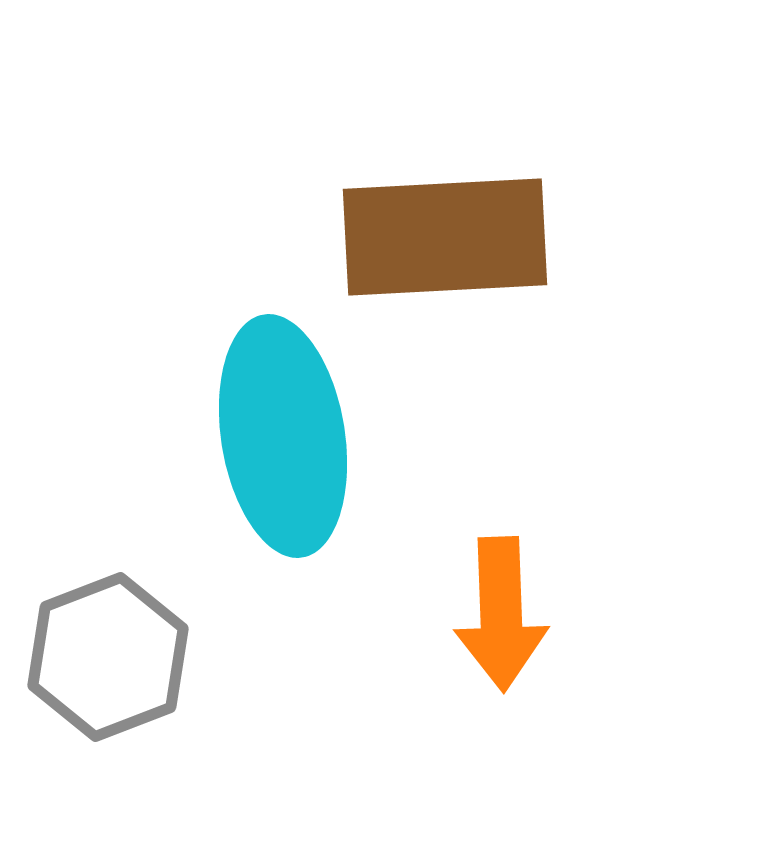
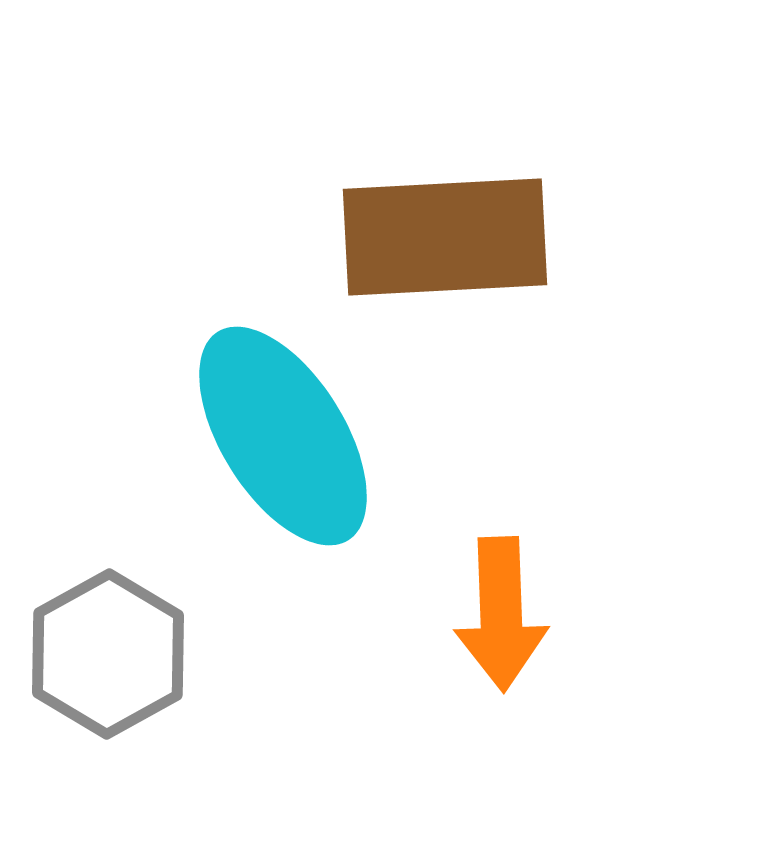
cyan ellipse: rotated 23 degrees counterclockwise
gray hexagon: moved 3 px up; rotated 8 degrees counterclockwise
